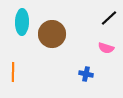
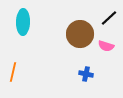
cyan ellipse: moved 1 px right
brown circle: moved 28 px right
pink semicircle: moved 2 px up
orange line: rotated 12 degrees clockwise
